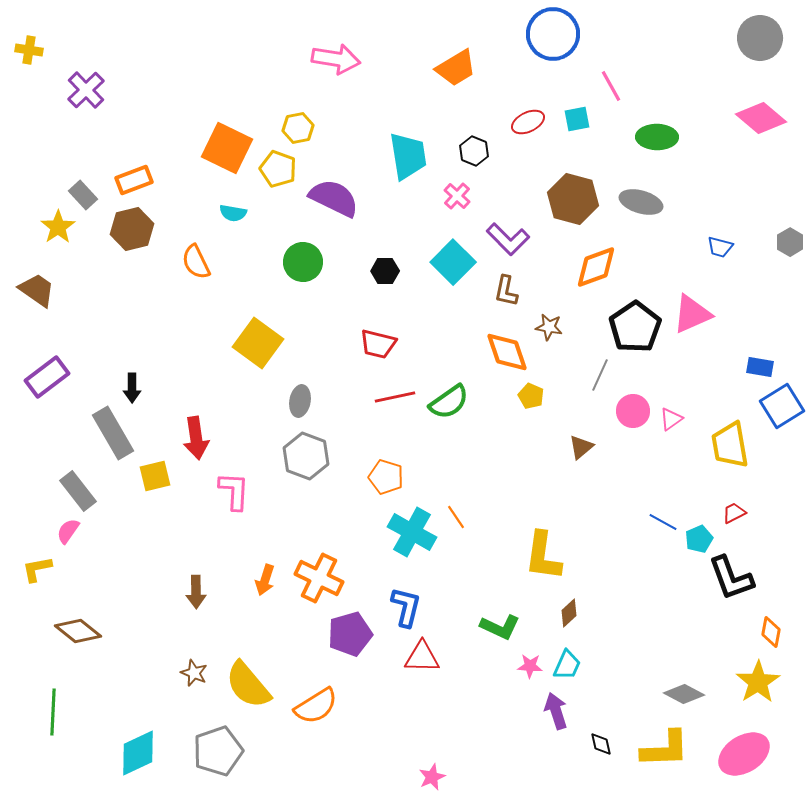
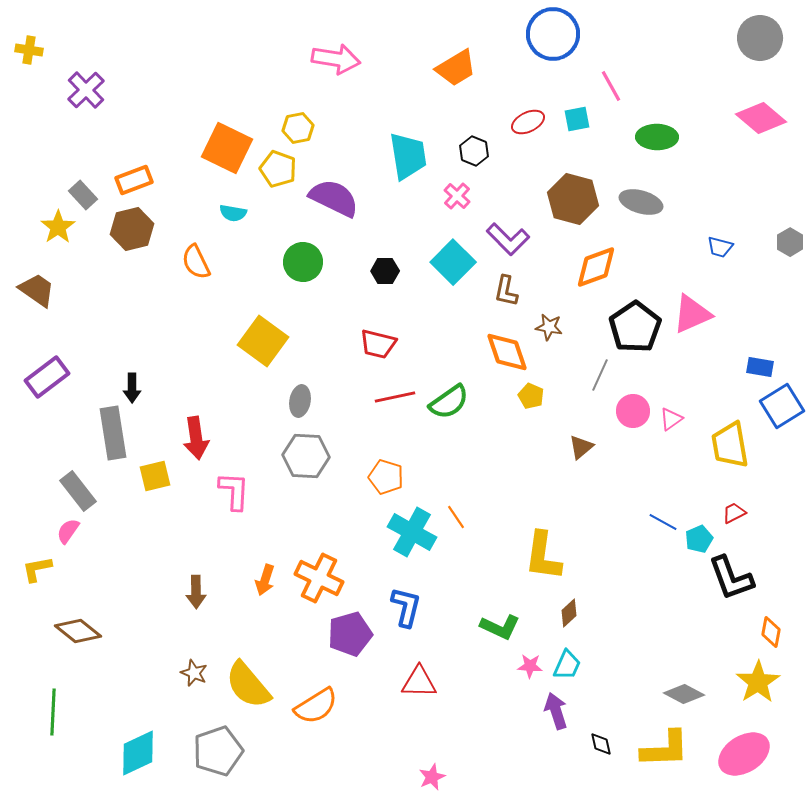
yellow square at (258, 343): moved 5 px right, 2 px up
gray rectangle at (113, 433): rotated 21 degrees clockwise
gray hexagon at (306, 456): rotated 18 degrees counterclockwise
red triangle at (422, 657): moved 3 px left, 25 px down
